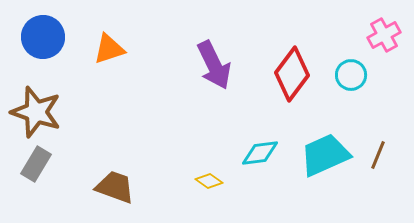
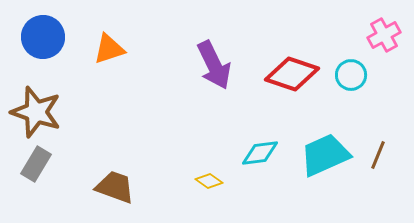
red diamond: rotated 72 degrees clockwise
